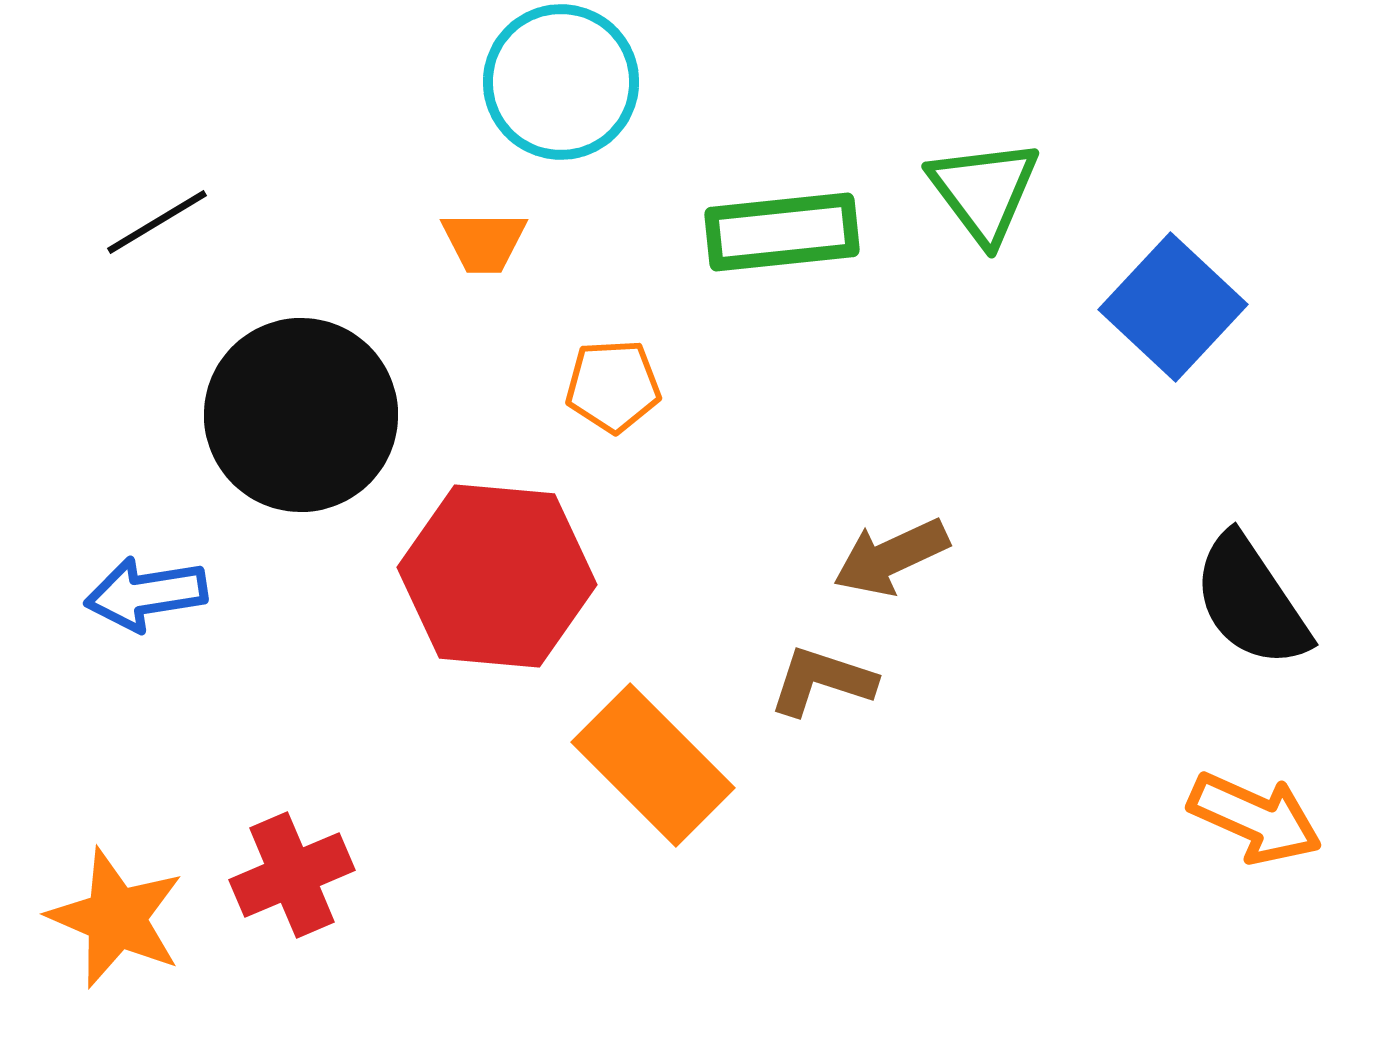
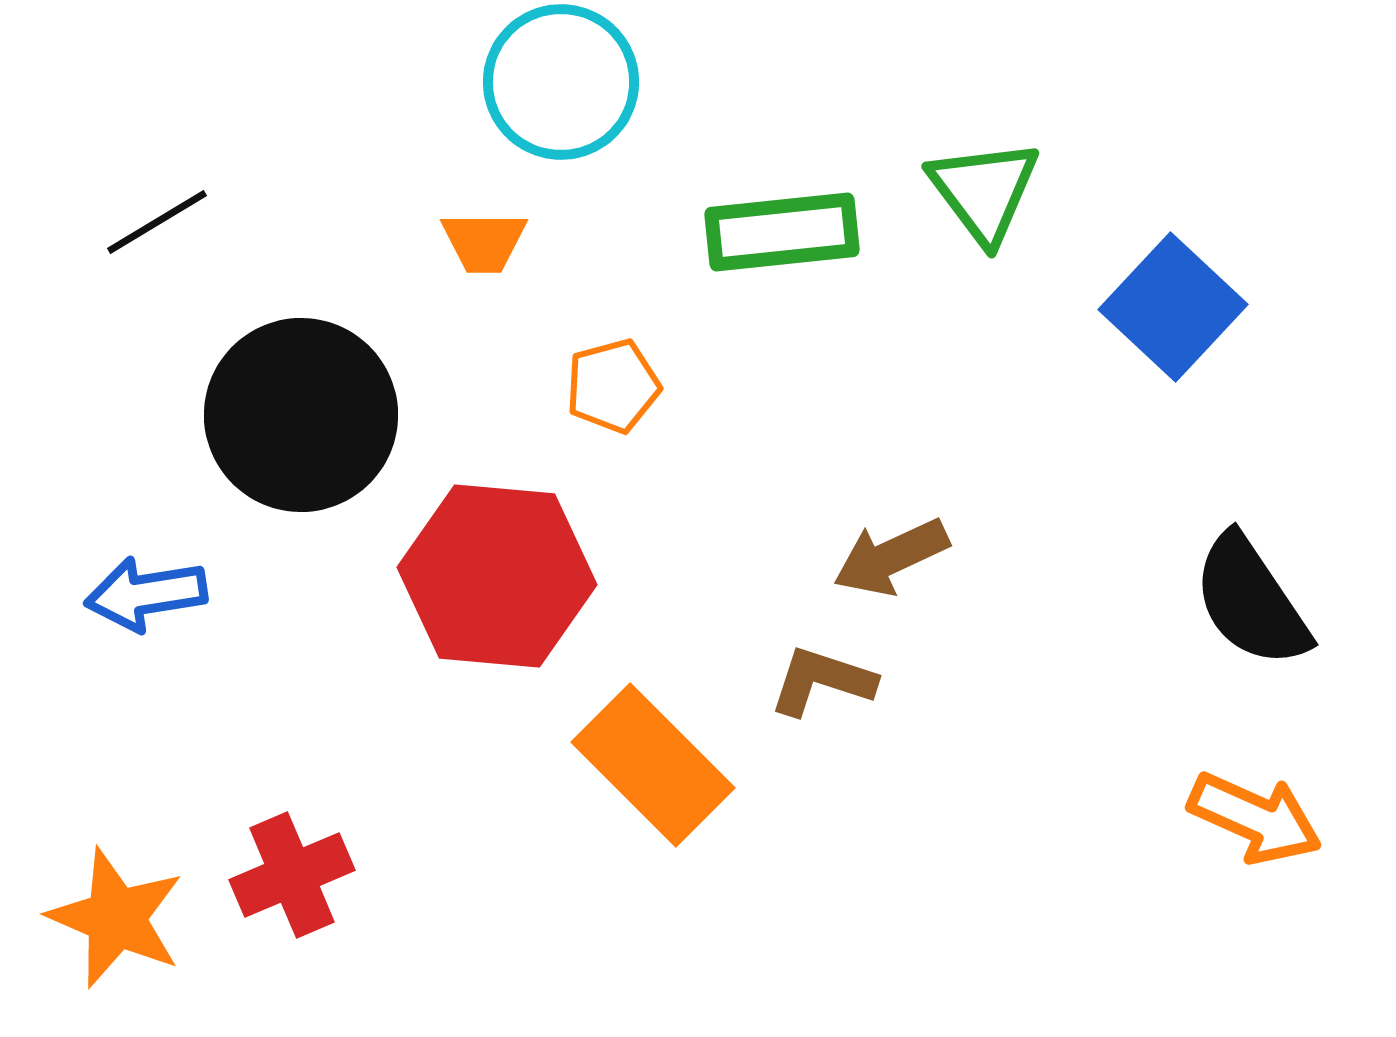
orange pentagon: rotated 12 degrees counterclockwise
